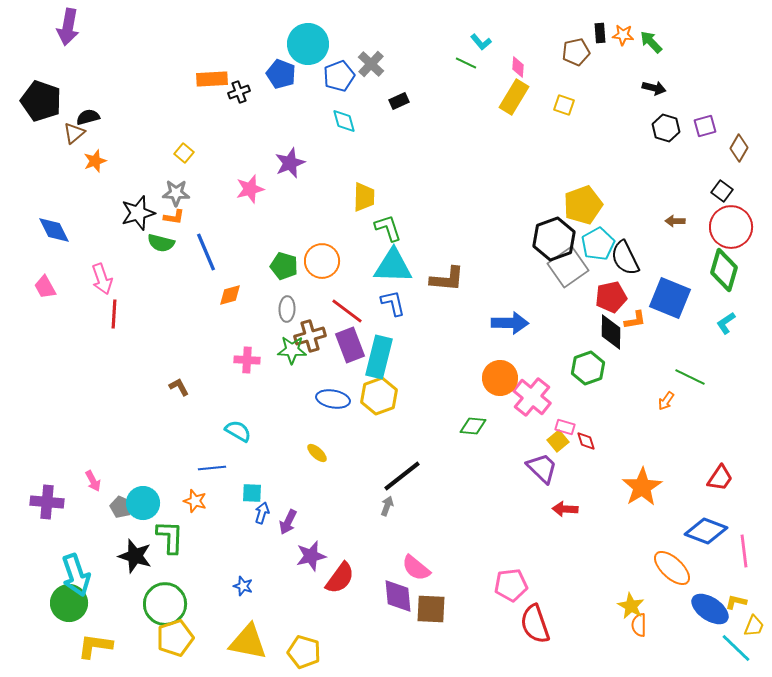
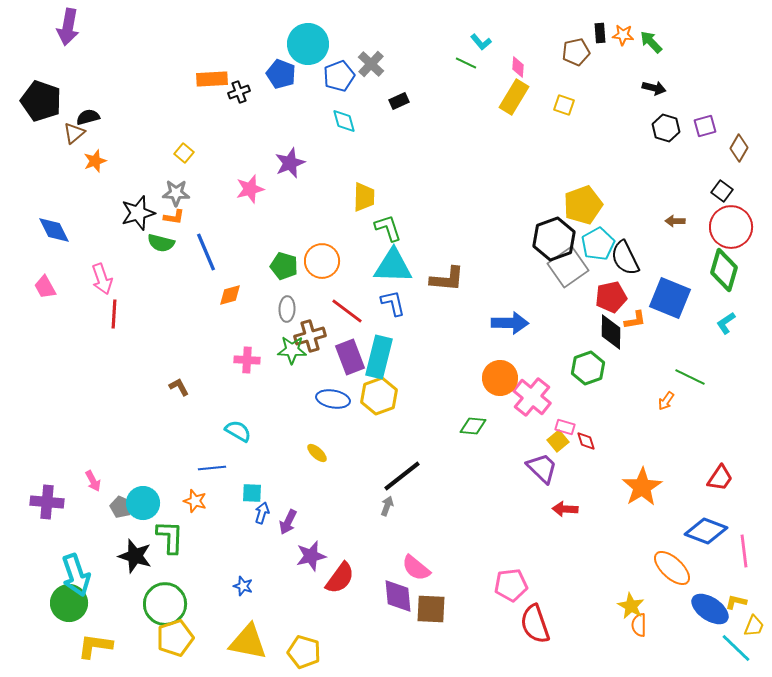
purple rectangle at (350, 345): moved 12 px down
